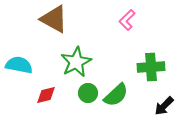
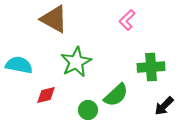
green circle: moved 17 px down
